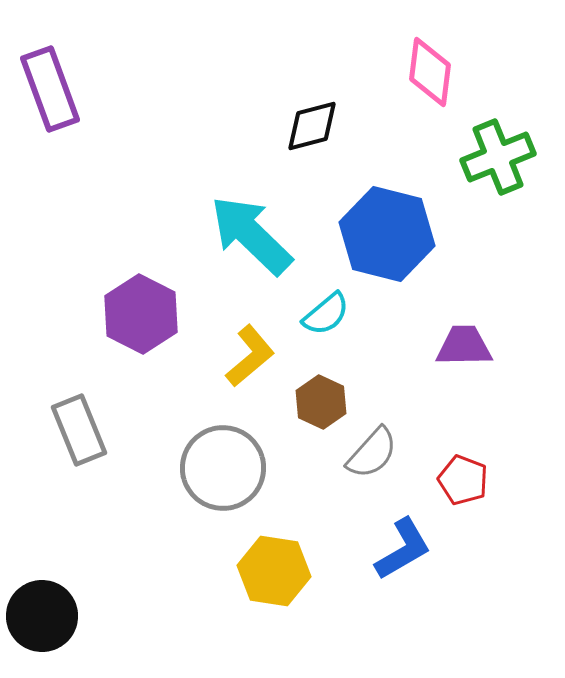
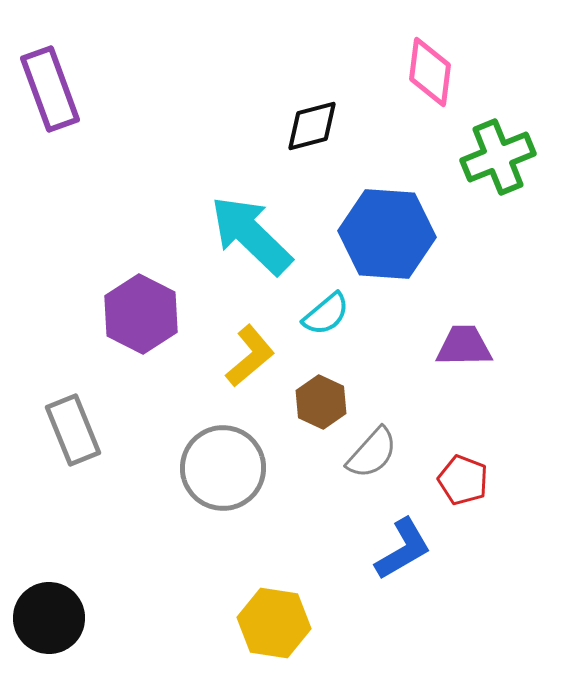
blue hexagon: rotated 10 degrees counterclockwise
gray rectangle: moved 6 px left
yellow hexagon: moved 52 px down
black circle: moved 7 px right, 2 px down
